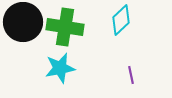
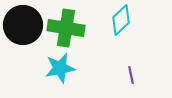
black circle: moved 3 px down
green cross: moved 1 px right, 1 px down
